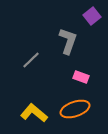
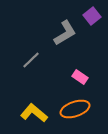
gray L-shape: moved 3 px left, 8 px up; rotated 40 degrees clockwise
pink rectangle: moved 1 px left; rotated 14 degrees clockwise
